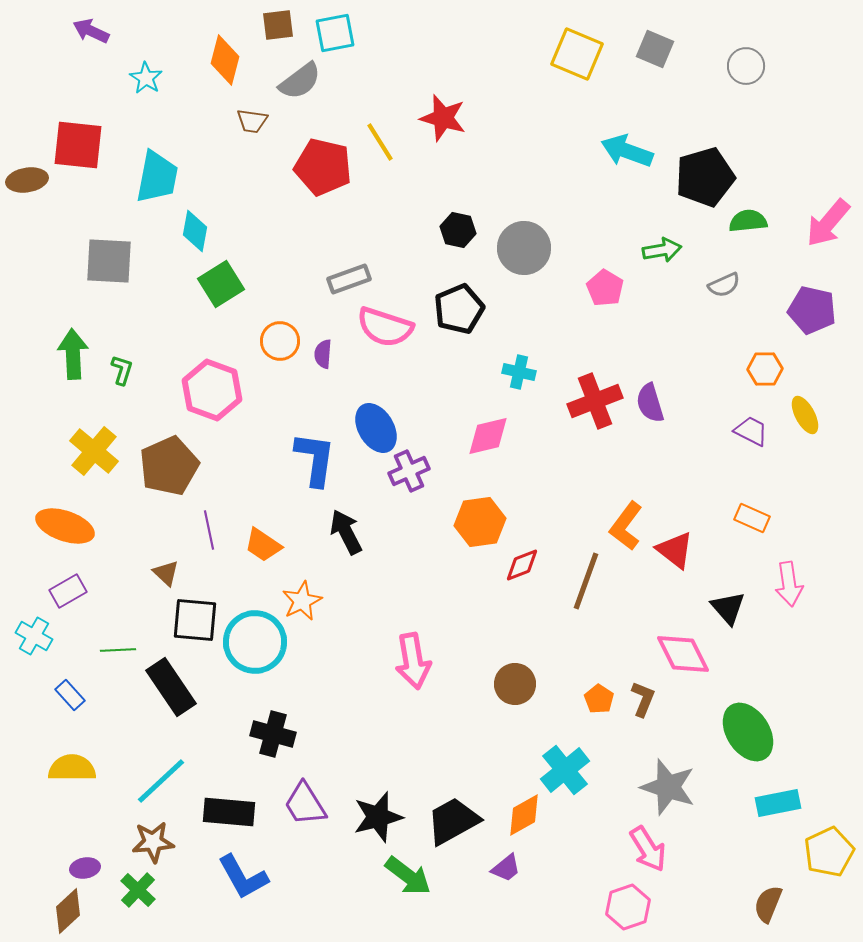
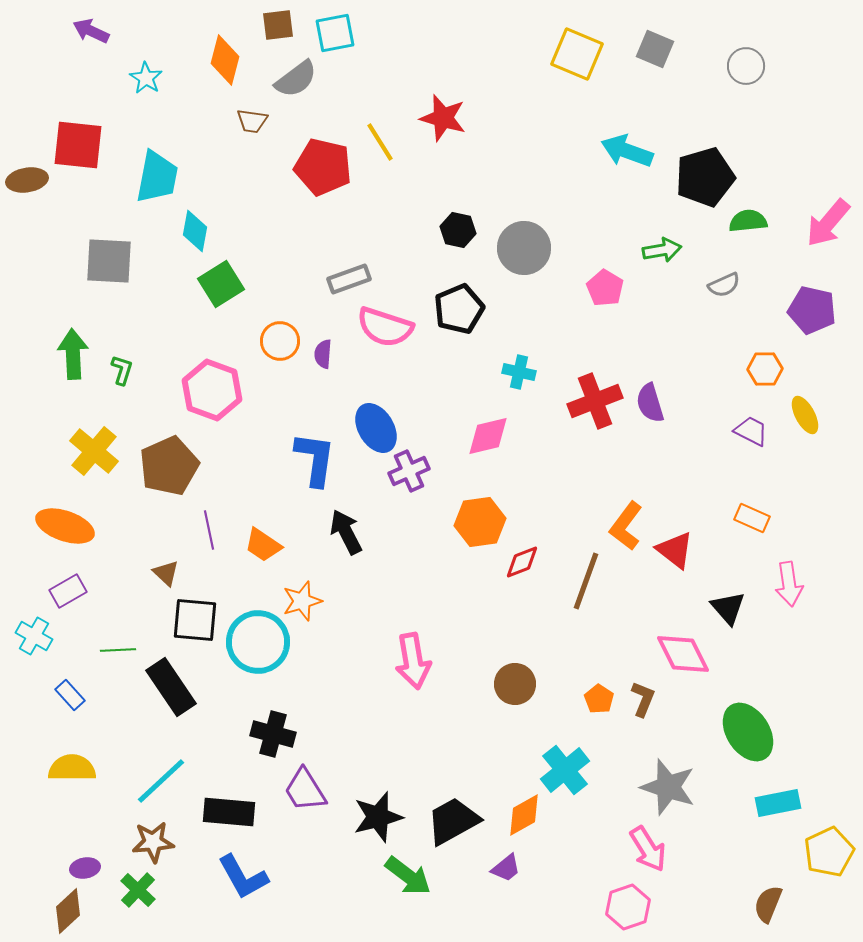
gray semicircle at (300, 81): moved 4 px left, 2 px up
red diamond at (522, 565): moved 3 px up
orange star at (302, 601): rotated 9 degrees clockwise
cyan circle at (255, 642): moved 3 px right
purple trapezoid at (305, 804): moved 14 px up
